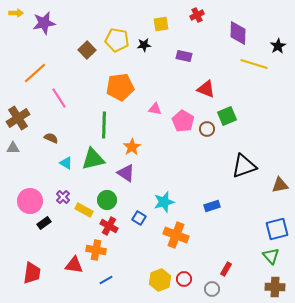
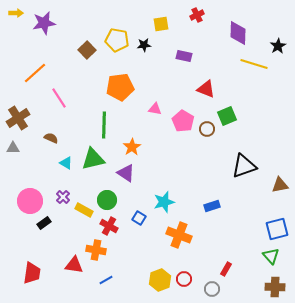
orange cross at (176, 235): moved 3 px right
